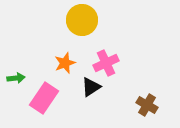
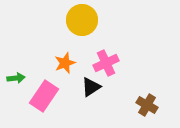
pink rectangle: moved 2 px up
